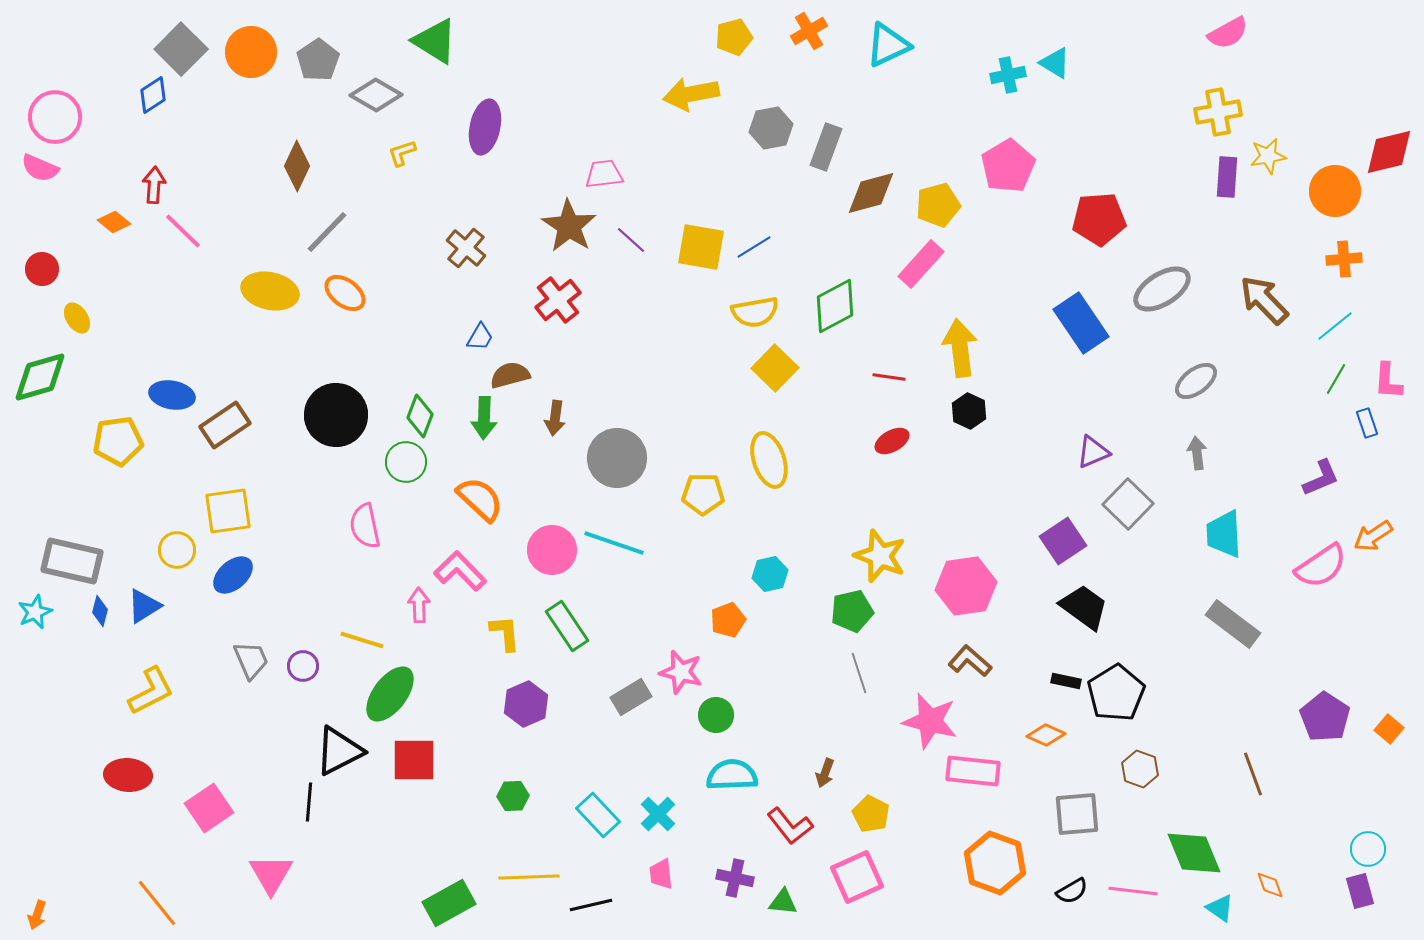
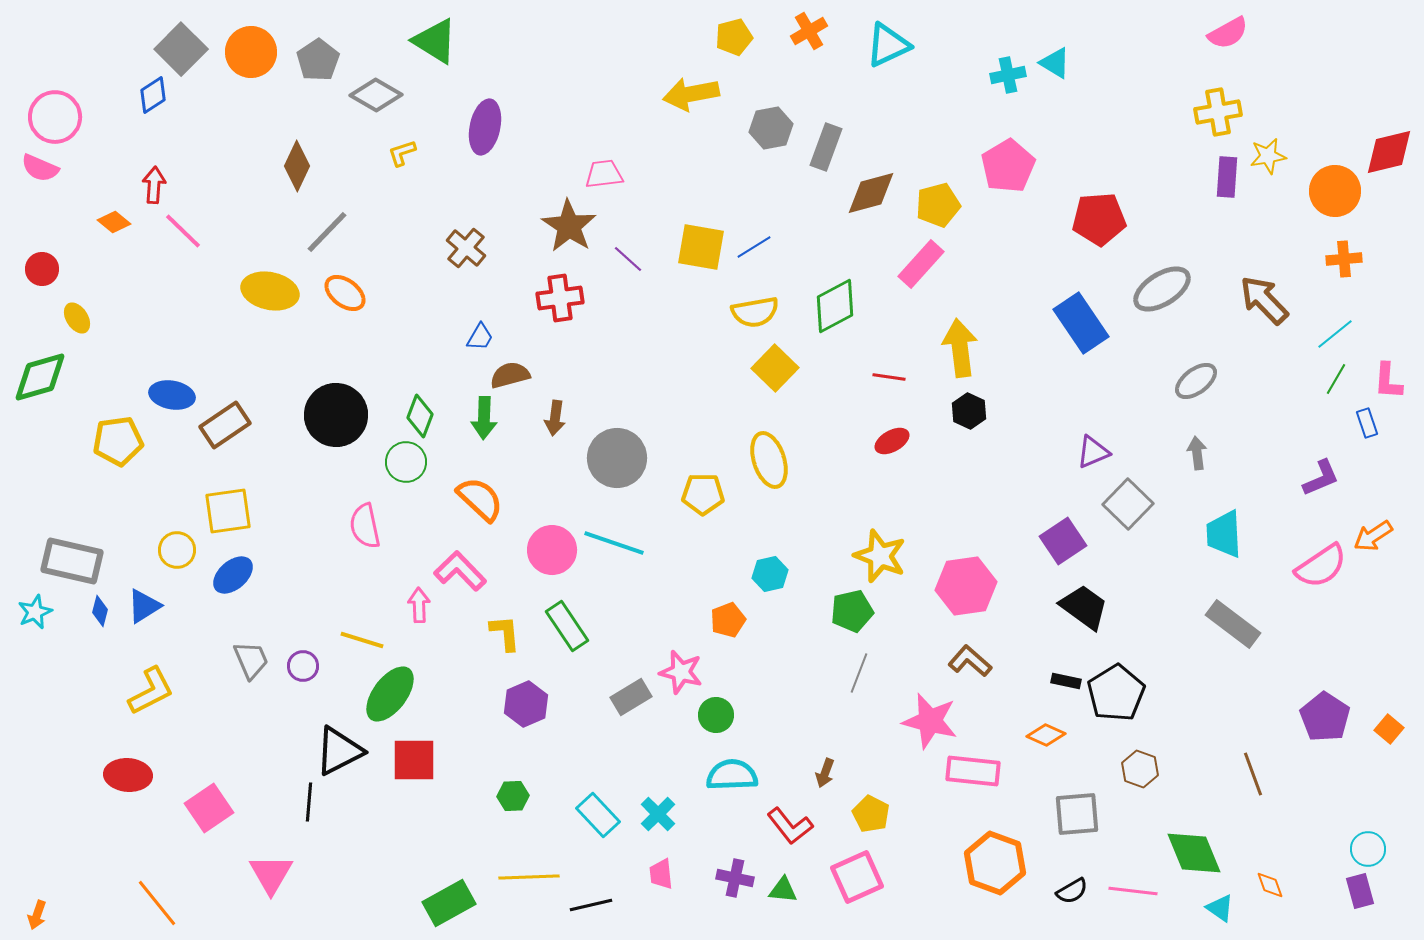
purple line at (631, 240): moved 3 px left, 19 px down
red cross at (558, 300): moved 2 px right, 2 px up; rotated 30 degrees clockwise
cyan line at (1335, 326): moved 8 px down
gray line at (859, 673): rotated 39 degrees clockwise
green triangle at (783, 902): moved 12 px up
